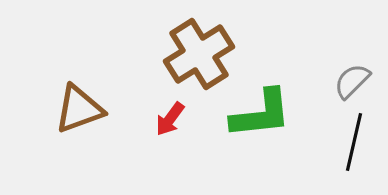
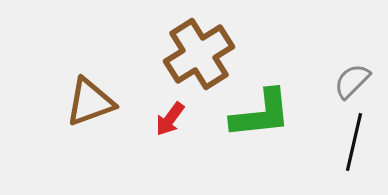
brown triangle: moved 11 px right, 7 px up
